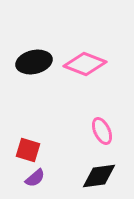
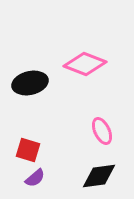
black ellipse: moved 4 px left, 21 px down
